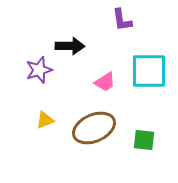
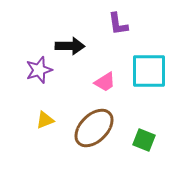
purple L-shape: moved 4 px left, 4 px down
brown ellipse: rotated 21 degrees counterclockwise
green square: rotated 15 degrees clockwise
